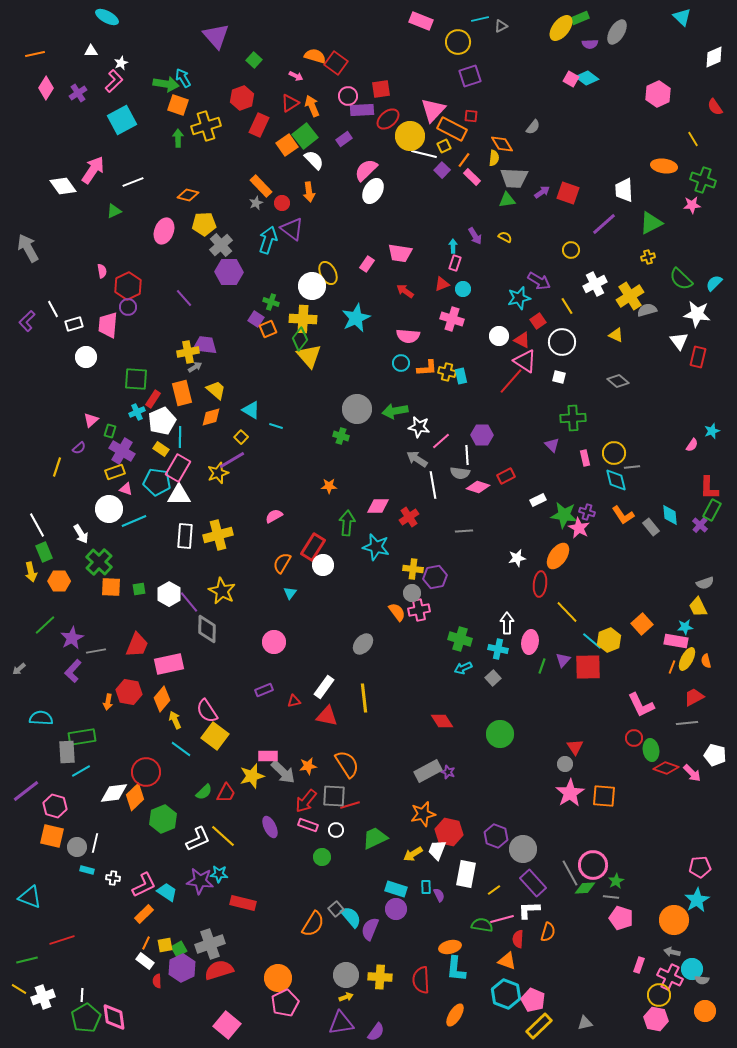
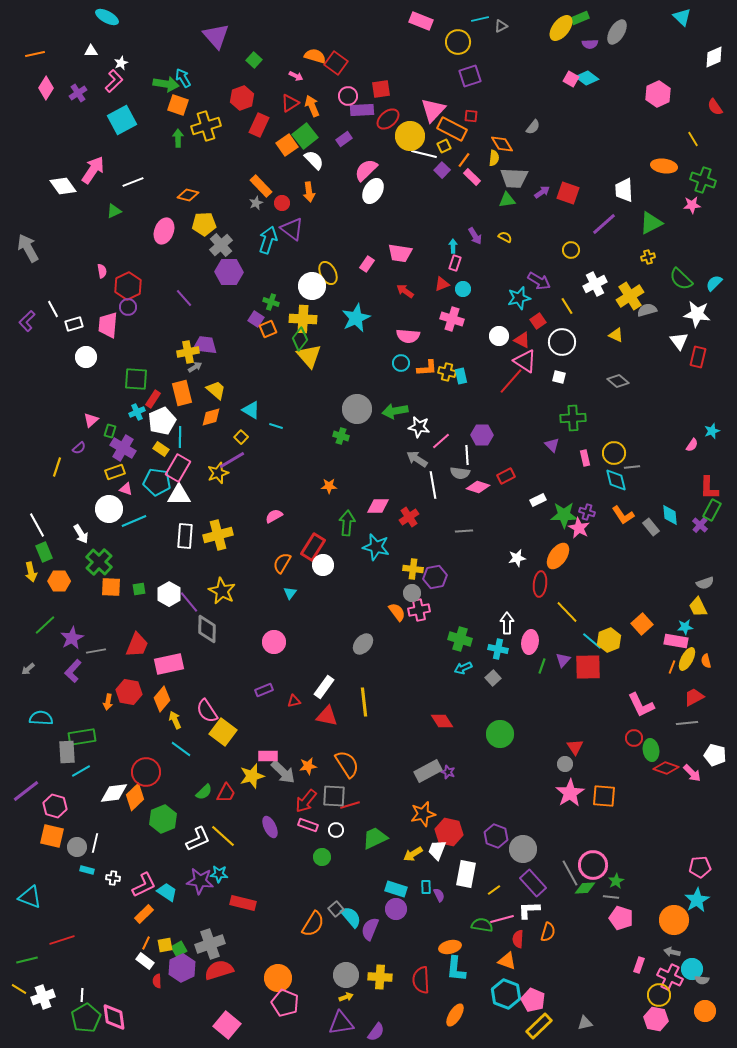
purple cross at (122, 451): moved 1 px right, 3 px up
green star at (564, 515): rotated 8 degrees counterclockwise
gray arrow at (19, 669): moved 9 px right
yellow line at (364, 698): moved 4 px down
yellow square at (215, 736): moved 8 px right, 4 px up
pink pentagon at (285, 1003): rotated 24 degrees counterclockwise
